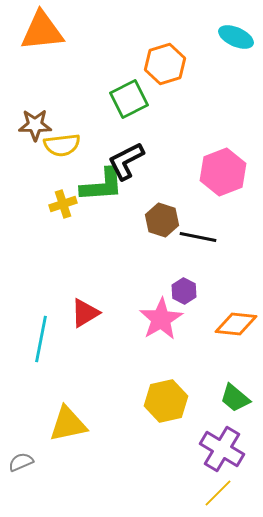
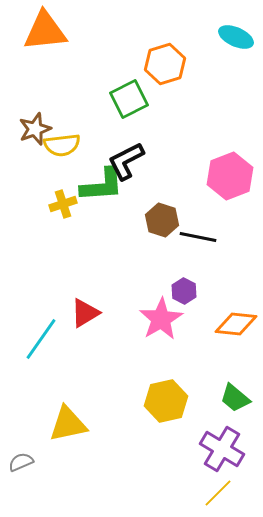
orange triangle: moved 3 px right
brown star: moved 4 px down; rotated 20 degrees counterclockwise
pink hexagon: moved 7 px right, 4 px down
cyan line: rotated 24 degrees clockwise
